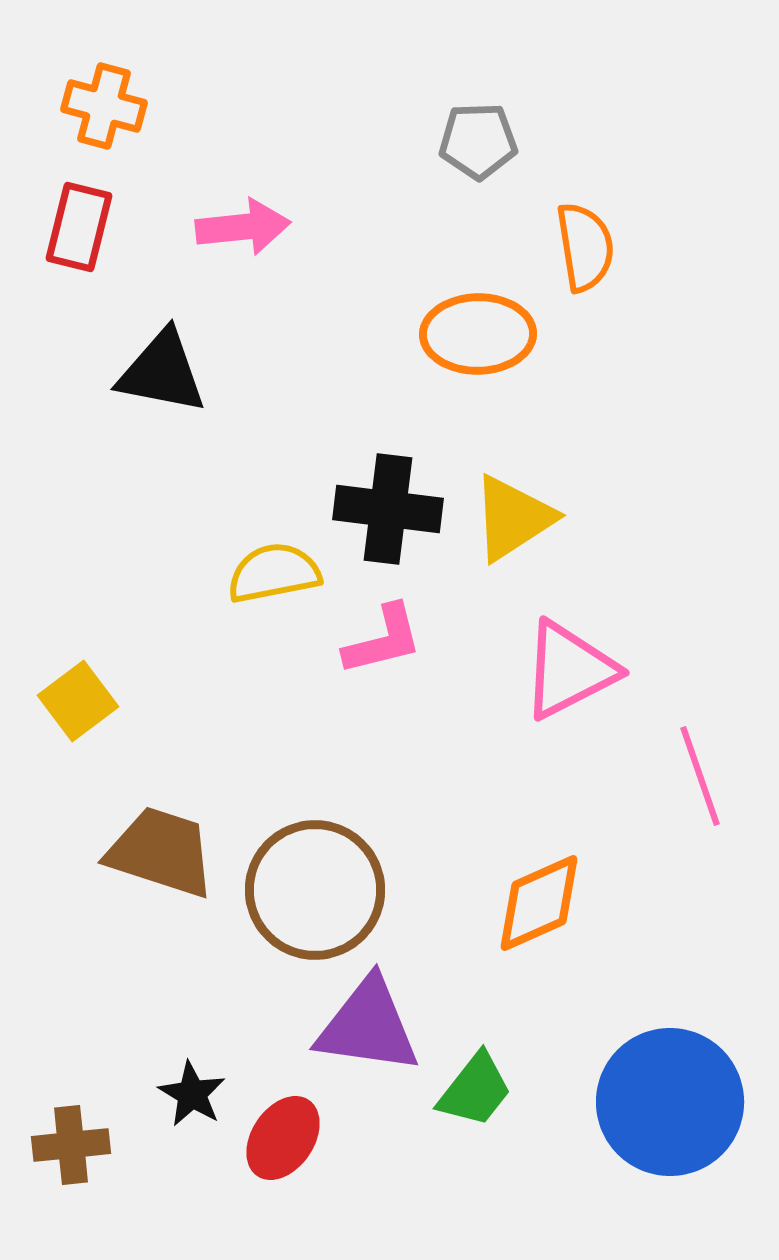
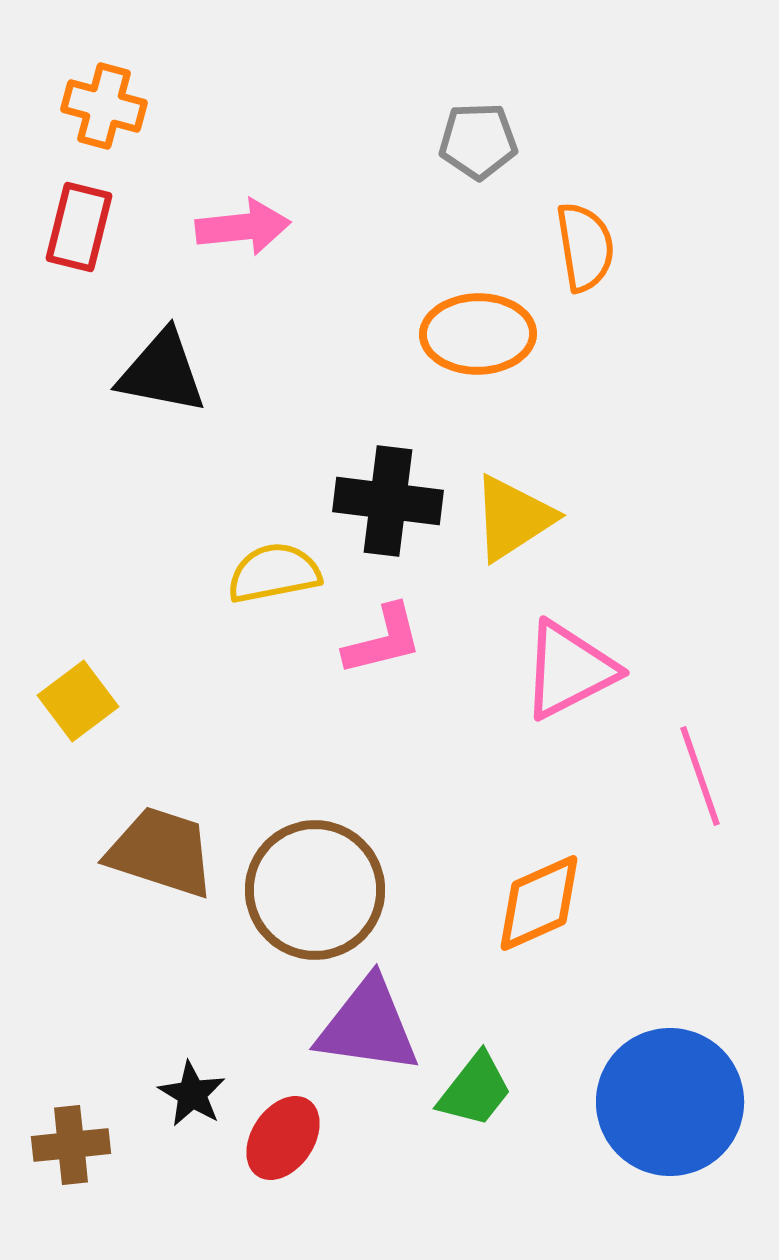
black cross: moved 8 px up
